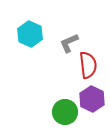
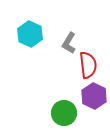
gray L-shape: rotated 35 degrees counterclockwise
purple hexagon: moved 2 px right, 3 px up
green circle: moved 1 px left, 1 px down
